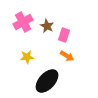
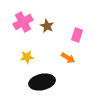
pink rectangle: moved 13 px right
orange arrow: moved 1 px right, 2 px down
black ellipse: moved 5 px left, 1 px down; rotated 35 degrees clockwise
